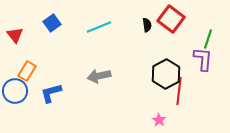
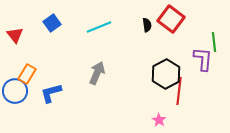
green line: moved 6 px right, 3 px down; rotated 24 degrees counterclockwise
orange rectangle: moved 3 px down
gray arrow: moved 2 px left, 3 px up; rotated 125 degrees clockwise
